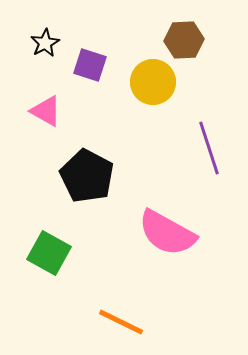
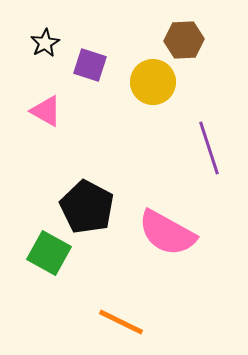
black pentagon: moved 31 px down
